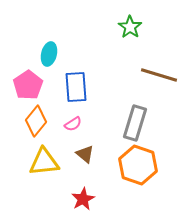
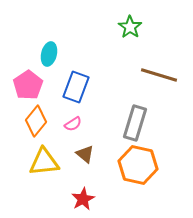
blue rectangle: rotated 24 degrees clockwise
orange hexagon: rotated 6 degrees counterclockwise
